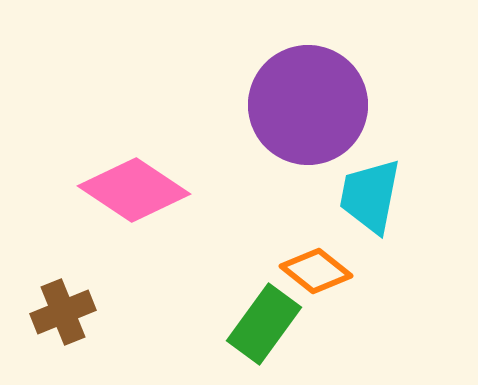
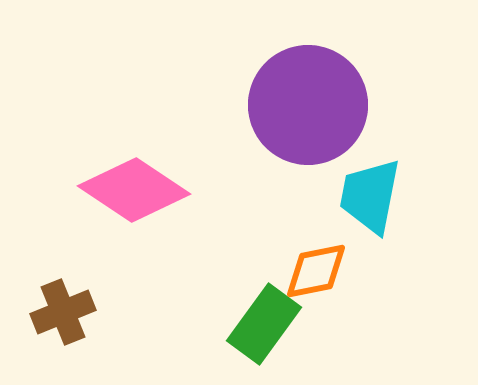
orange diamond: rotated 50 degrees counterclockwise
